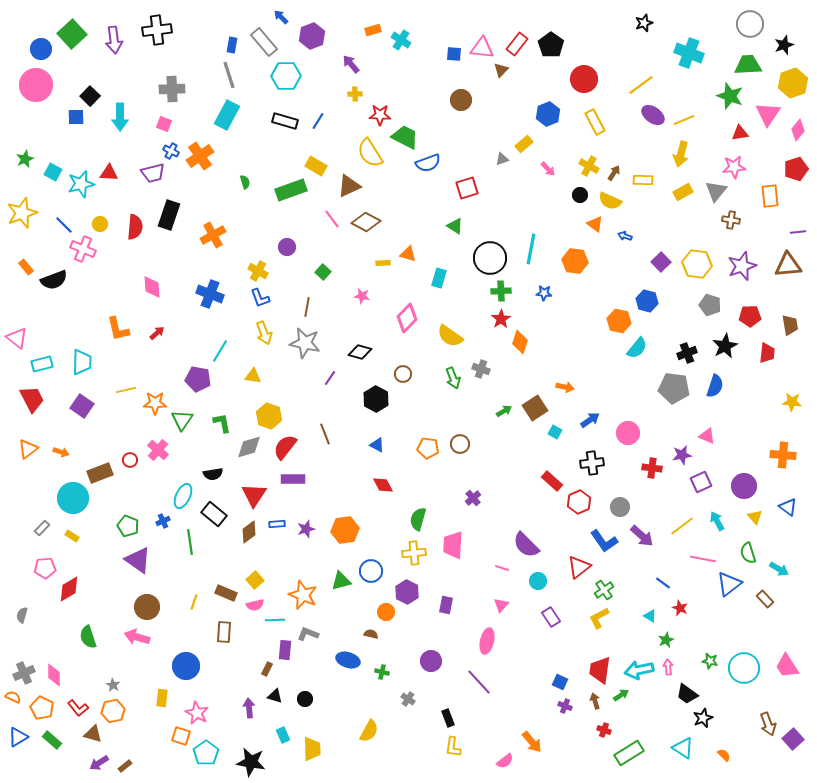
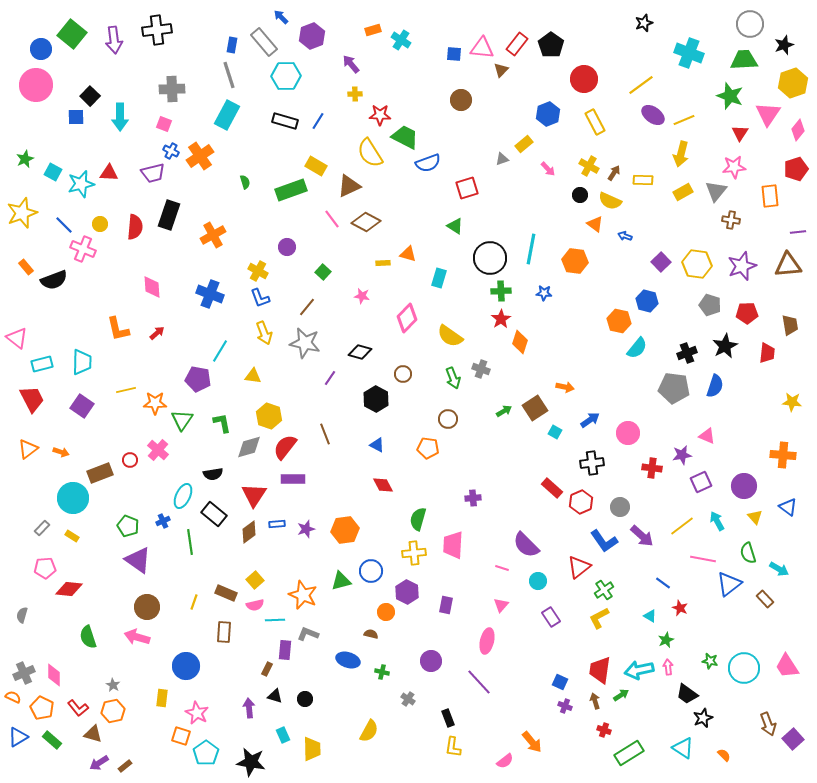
green square at (72, 34): rotated 8 degrees counterclockwise
green trapezoid at (748, 65): moved 4 px left, 5 px up
red triangle at (740, 133): rotated 48 degrees counterclockwise
brown line at (307, 307): rotated 30 degrees clockwise
red pentagon at (750, 316): moved 3 px left, 3 px up
brown circle at (460, 444): moved 12 px left, 25 px up
red rectangle at (552, 481): moved 7 px down
purple cross at (473, 498): rotated 35 degrees clockwise
red hexagon at (579, 502): moved 2 px right
red diamond at (69, 589): rotated 36 degrees clockwise
